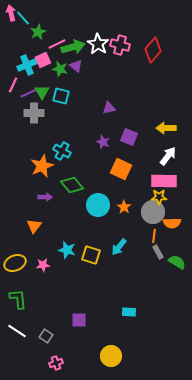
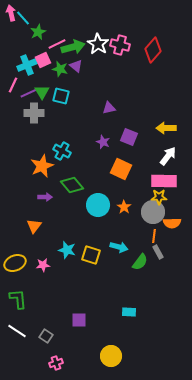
cyan arrow at (119, 247): rotated 114 degrees counterclockwise
green semicircle at (177, 262): moved 37 px left; rotated 96 degrees clockwise
